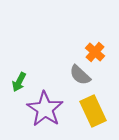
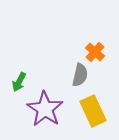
gray semicircle: rotated 120 degrees counterclockwise
